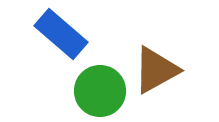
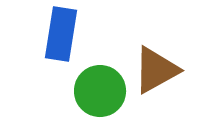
blue rectangle: rotated 58 degrees clockwise
